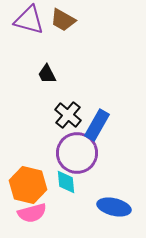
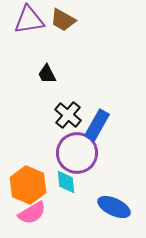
purple triangle: rotated 24 degrees counterclockwise
orange hexagon: rotated 9 degrees clockwise
blue ellipse: rotated 12 degrees clockwise
pink semicircle: rotated 16 degrees counterclockwise
